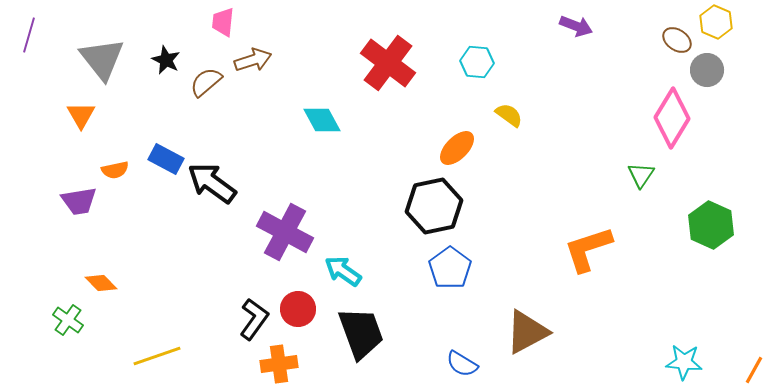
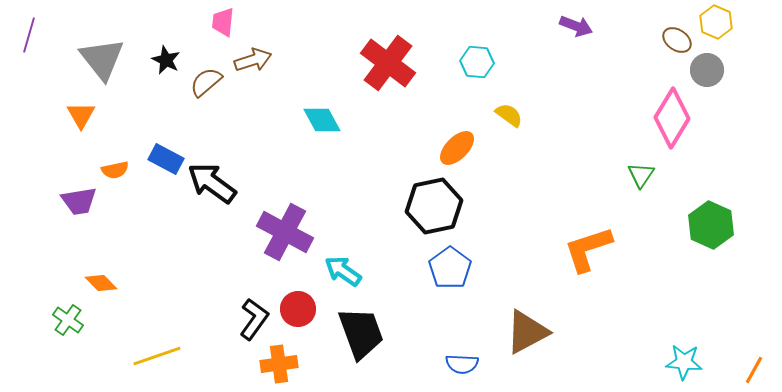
blue semicircle: rotated 28 degrees counterclockwise
